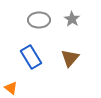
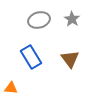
gray ellipse: rotated 15 degrees counterclockwise
brown triangle: moved 1 px down; rotated 18 degrees counterclockwise
orange triangle: rotated 32 degrees counterclockwise
